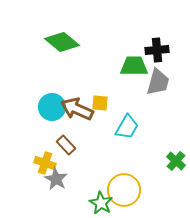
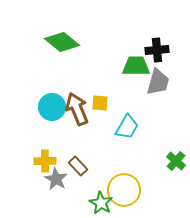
green trapezoid: moved 2 px right
brown arrow: rotated 44 degrees clockwise
brown rectangle: moved 12 px right, 21 px down
yellow cross: moved 2 px up; rotated 20 degrees counterclockwise
